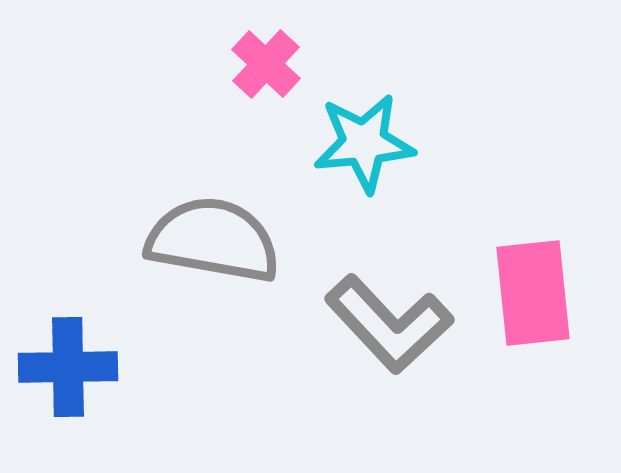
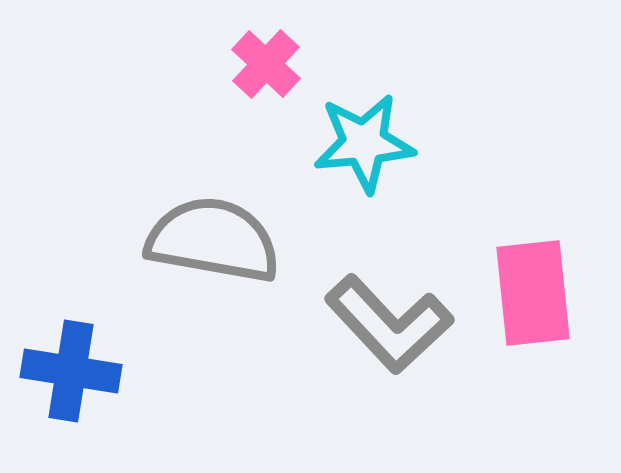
blue cross: moved 3 px right, 4 px down; rotated 10 degrees clockwise
